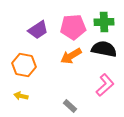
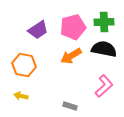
pink pentagon: rotated 10 degrees counterclockwise
pink L-shape: moved 1 px left, 1 px down
gray rectangle: rotated 24 degrees counterclockwise
